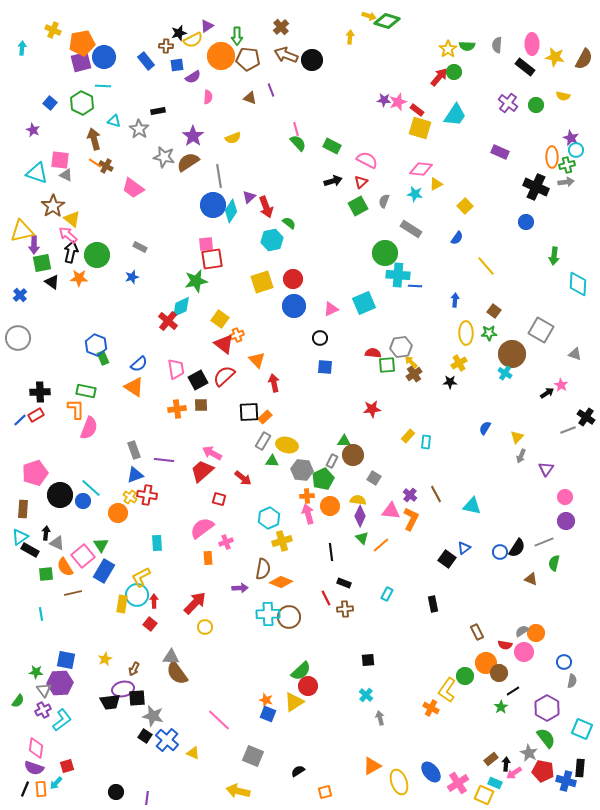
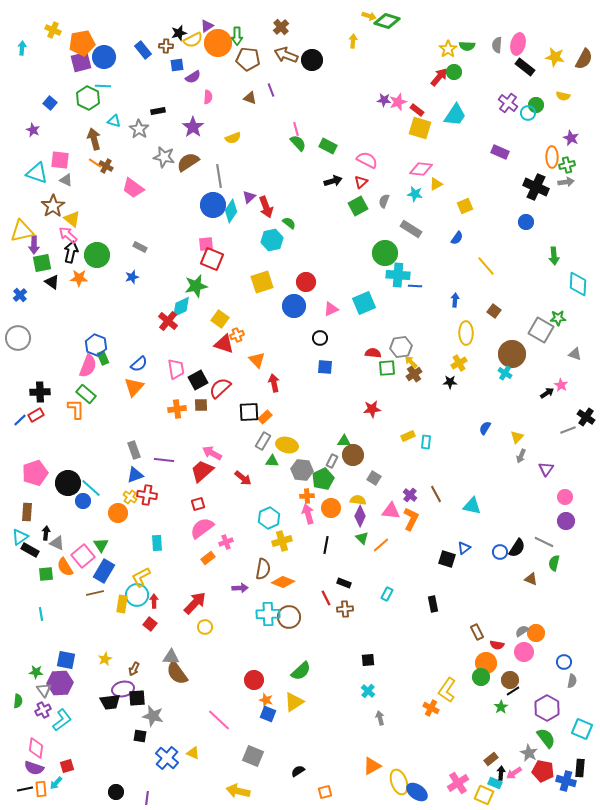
yellow arrow at (350, 37): moved 3 px right, 4 px down
pink ellipse at (532, 44): moved 14 px left; rotated 15 degrees clockwise
orange circle at (221, 56): moved 3 px left, 13 px up
blue rectangle at (146, 61): moved 3 px left, 11 px up
green hexagon at (82, 103): moved 6 px right, 5 px up
purple star at (193, 136): moved 9 px up
green rectangle at (332, 146): moved 4 px left
cyan circle at (576, 150): moved 48 px left, 37 px up
gray triangle at (66, 175): moved 5 px down
yellow square at (465, 206): rotated 21 degrees clockwise
green arrow at (554, 256): rotated 12 degrees counterclockwise
red square at (212, 259): rotated 30 degrees clockwise
red circle at (293, 279): moved 13 px right, 3 px down
green star at (196, 281): moved 5 px down
green star at (489, 333): moved 69 px right, 15 px up
red triangle at (224, 344): rotated 20 degrees counterclockwise
green square at (387, 365): moved 3 px down
red semicircle at (224, 376): moved 4 px left, 12 px down
orange triangle at (134, 387): rotated 40 degrees clockwise
green rectangle at (86, 391): moved 3 px down; rotated 30 degrees clockwise
pink semicircle at (89, 428): moved 1 px left, 62 px up
yellow rectangle at (408, 436): rotated 24 degrees clockwise
black circle at (60, 495): moved 8 px right, 12 px up
red square at (219, 499): moved 21 px left, 5 px down; rotated 32 degrees counterclockwise
orange circle at (330, 506): moved 1 px right, 2 px down
brown rectangle at (23, 509): moved 4 px right, 3 px down
gray line at (544, 542): rotated 48 degrees clockwise
black line at (331, 552): moved 5 px left, 7 px up; rotated 18 degrees clockwise
orange rectangle at (208, 558): rotated 56 degrees clockwise
black square at (447, 559): rotated 18 degrees counterclockwise
orange diamond at (281, 582): moved 2 px right
brown line at (73, 593): moved 22 px right
red semicircle at (505, 645): moved 8 px left
brown circle at (499, 673): moved 11 px right, 7 px down
green circle at (465, 676): moved 16 px right, 1 px down
red circle at (308, 686): moved 54 px left, 6 px up
cyan cross at (366, 695): moved 2 px right, 4 px up
green semicircle at (18, 701): rotated 32 degrees counterclockwise
black square at (145, 736): moved 5 px left; rotated 24 degrees counterclockwise
blue cross at (167, 740): moved 18 px down
black arrow at (506, 764): moved 5 px left, 9 px down
blue ellipse at (431, 772): moved 14 px left, 20 px down; rotated 15 degrees counterclockwise
black line at (25, 789): rotated 56 degrees clockwise
